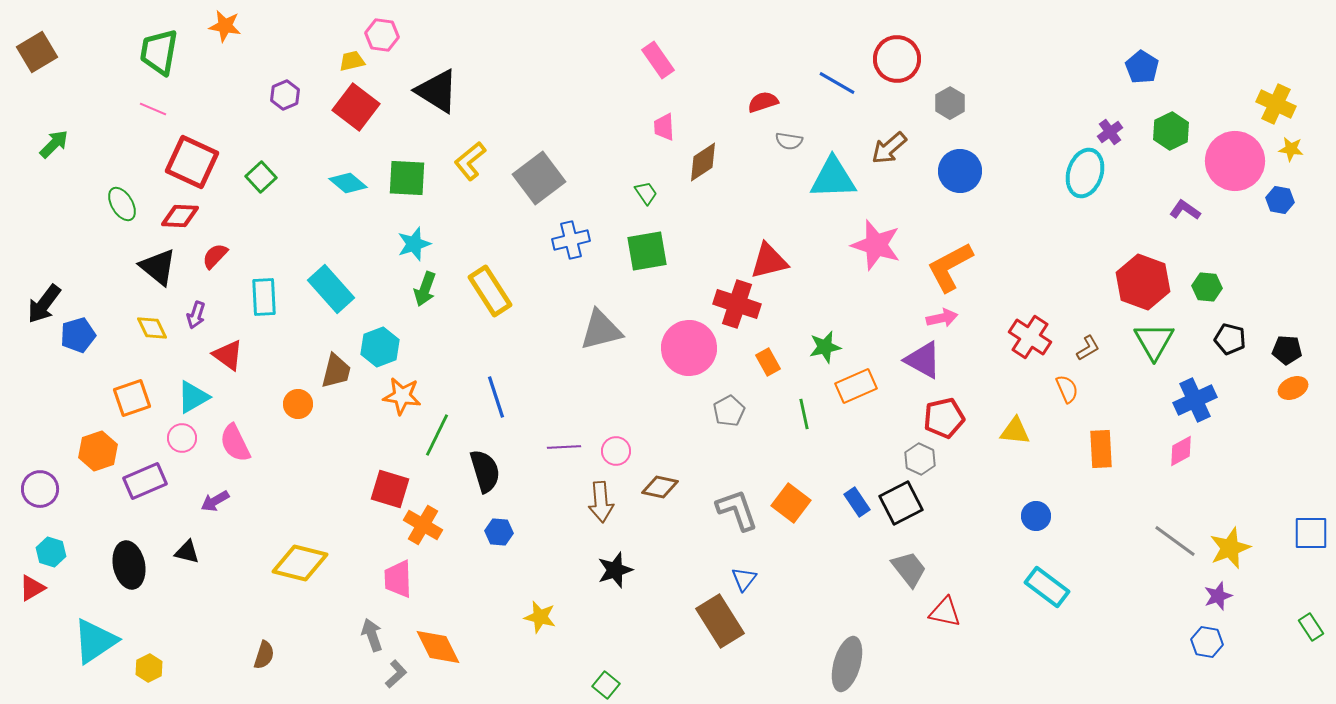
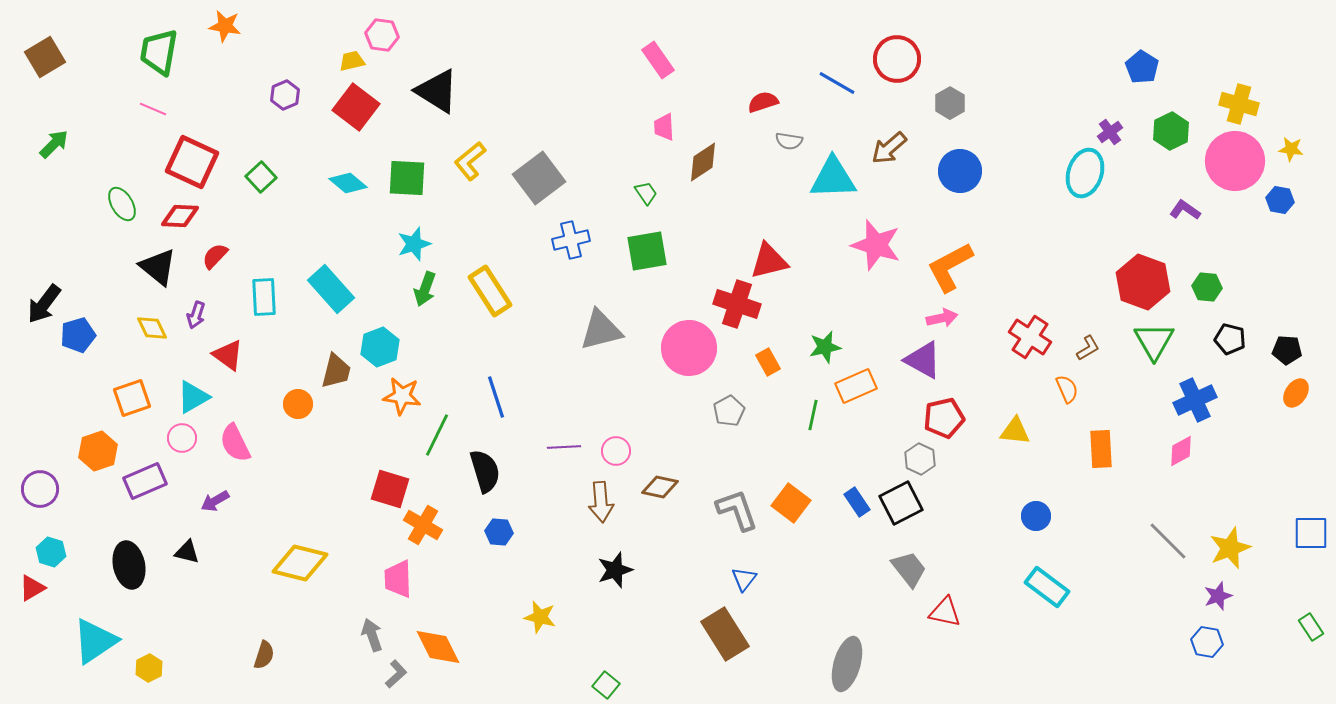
brown square at (37, 52): moved 8 px right, 5 px down
yellow cross at (1276, 104): moved 37 px left; rotated 9 degrees counterclockwise
orange ellipse at (1293, 388): moved 3 px right, 5 px down; rotated 32 degrees counterclockwise
green line at (804, 414): moved 9 px right, 1 px down; rotated 24 degrees clockwise
gray line at (1175, 541): moved 7 px left; rotated 9 degrees clockwise
brown rectangle at (720, 621): moved 5 px right, 13 px down
